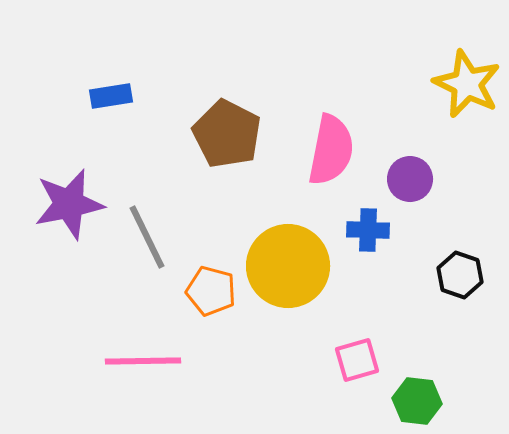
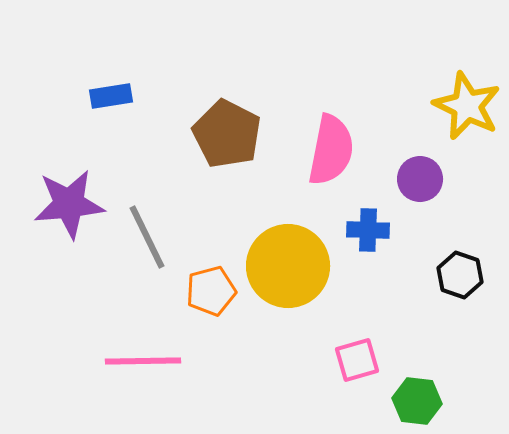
yellow star: moved 22 px down
purple circle: moved 10 px right
purple star: rotated 6 degrees clockwise
orange pentagon: rotated 30 degrees counterclockwise
